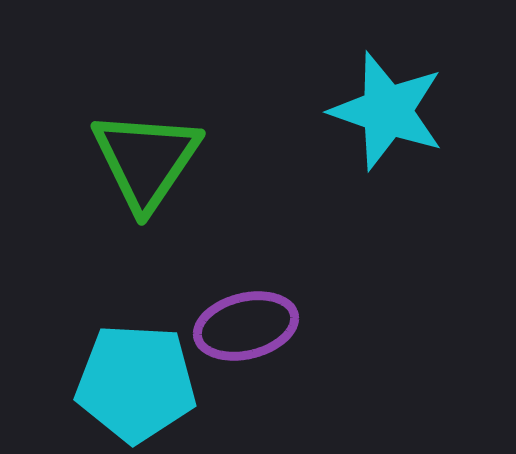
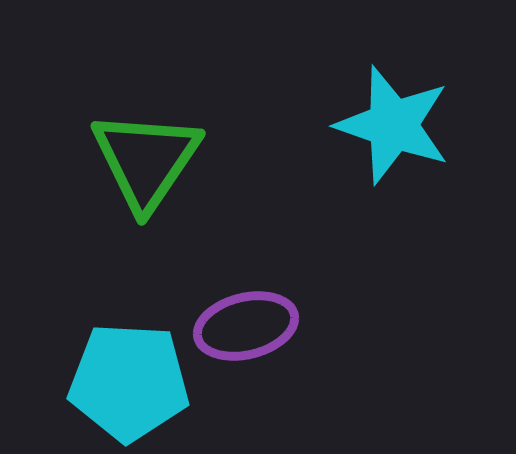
cyan star: moved 6 px right, 14 px down
cyan pentagon: moved 7 px left, 1 px up
